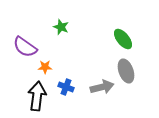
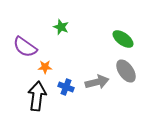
green ellipse: rotated 15 degrees counterclockwise
gray ellipse: rotated 15 degrees counterclockwise
gray arrow: moved 5 px left, 5 px up
